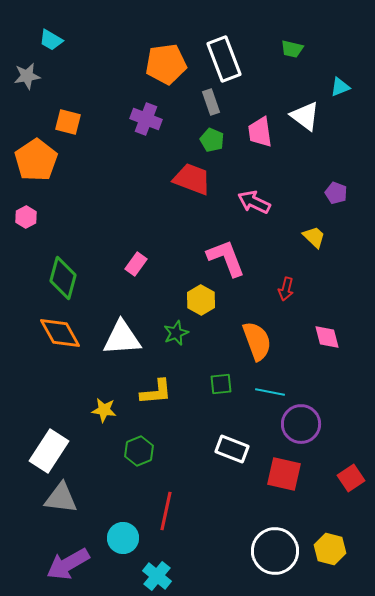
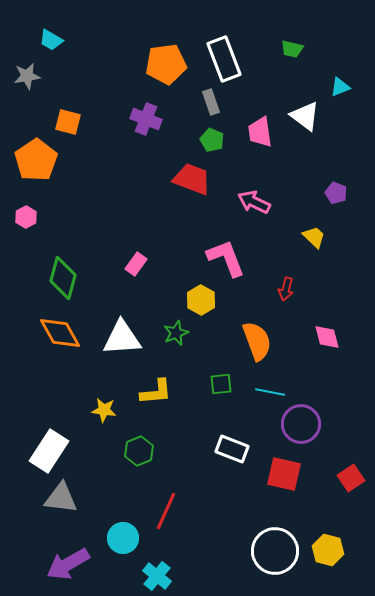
red line at (166, 511): rotated 12 degrees clockwise
yellow hexagon at (330, 549): moved 2 px left, 1 px down
